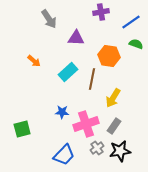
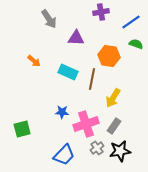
cyan rectangle: rotated 66 degrees clockwise
